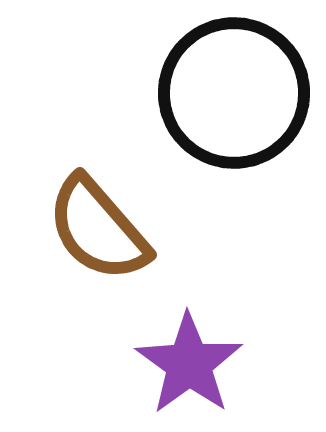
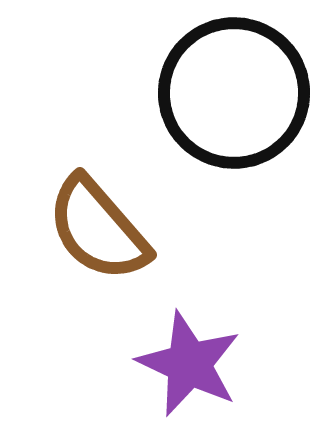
purple star: rotated 11 degrees counterclockwise
